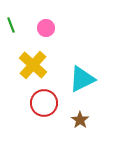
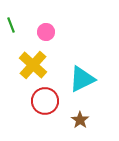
pink circle: moved 4 px down
red circle: moved 1 px right, 2 px up
